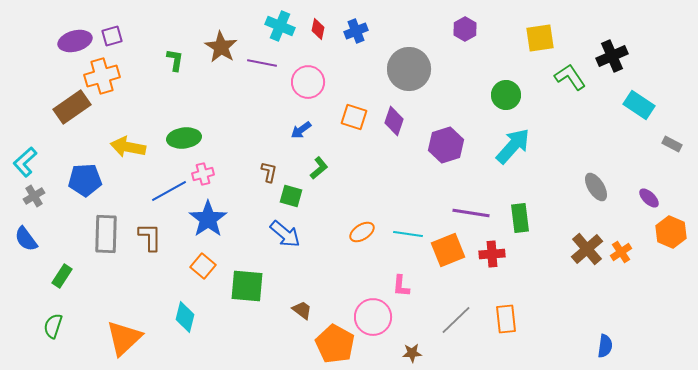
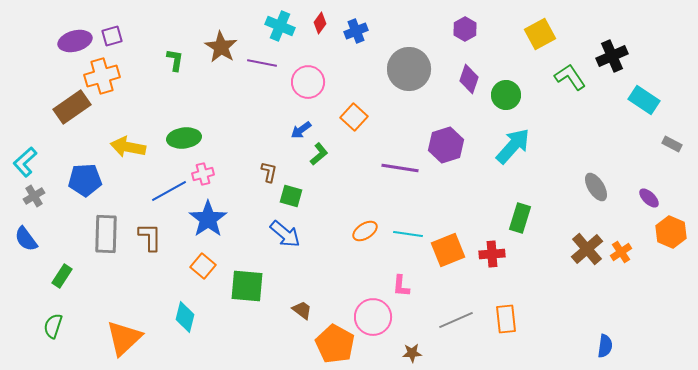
red diamond at (318, 29): moved 2 px right, 6 px up; rotated 25 degrees clockwise
yellow square at (540, 38): moved 4 px up; rotated 20 degrees counterclockwise
cyan rectangle at (639, 105): moved 5 px right, 5 px up
orange square at (354, 117): rotated 24 degrees clockwise
purple diamond at (394, 121): moved 75 px right, 42 px up
green L-shape at (319, 168): moved 14 px up
purple line at (471, 213): moved 71 px left, 45 px up
green rectangle at (520, 218): rotated 24 degrees clockwise
orange ellipse at (362, 232): moved 3 px right, 1 px up
gray line at (456, 320): rotated 20 degrees clockwise
